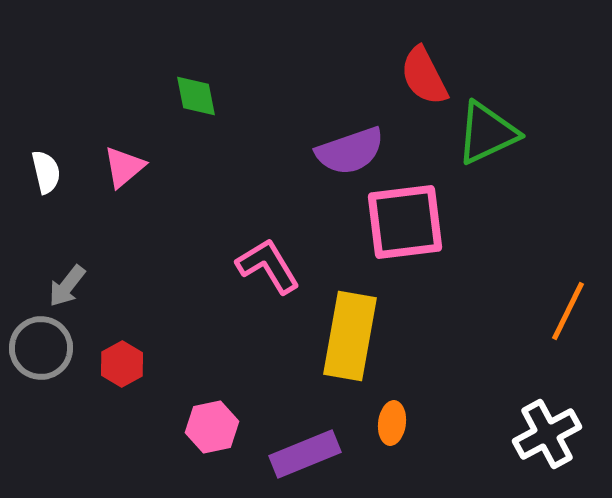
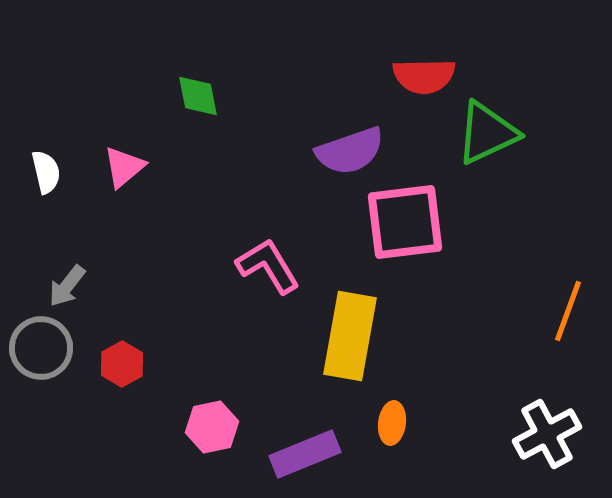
red semicircle: rotated 64 degrees counterclockwise
green diamond: moved 2 px right
orange line: rotated 6 degrees counterclockwise
